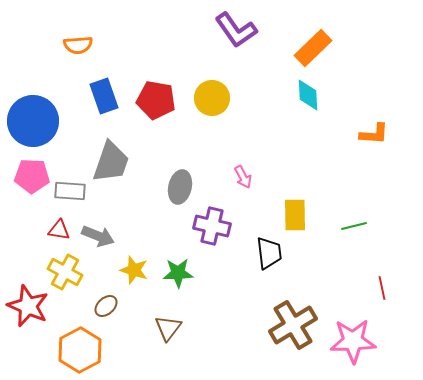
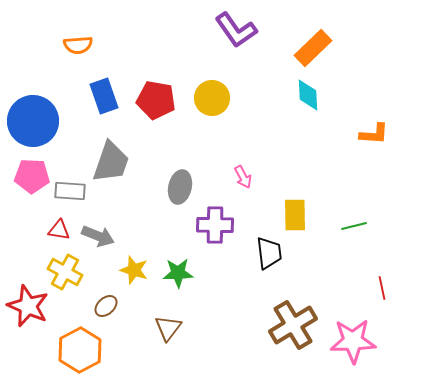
purple cross: moved 3 px right, 1 px up; rotated 12 degrees counterclockwise
